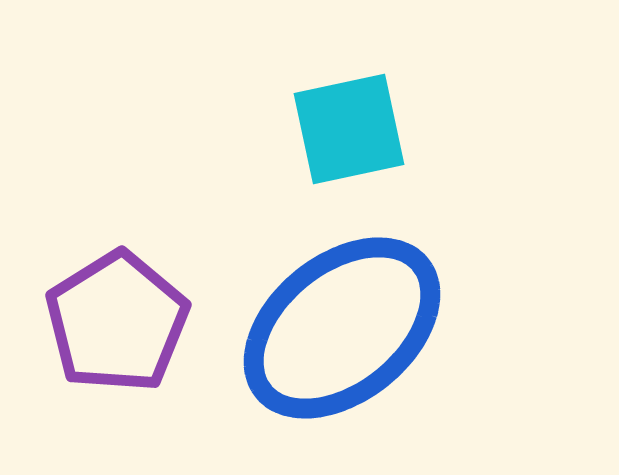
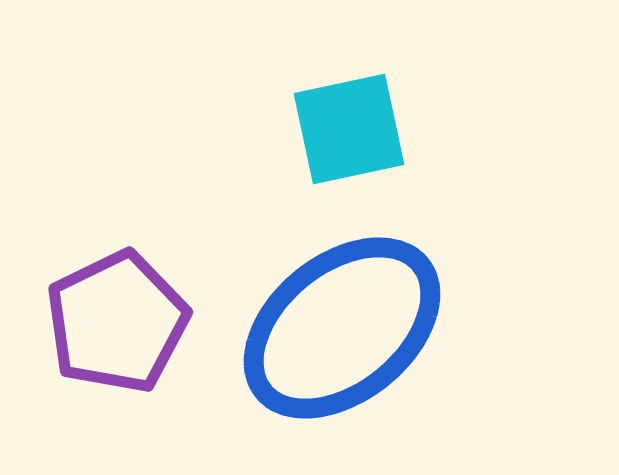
purple pentagon: rotated 6 degrees clockwise
